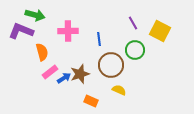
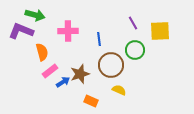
yellow square: rotated 30 degrees counterclockwise
pink rectangle: moved 1 px up
blue arrow: moved 1 px left, 4 px down
